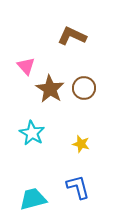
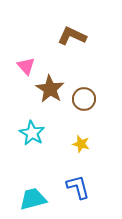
brown circle: moved 11 px down
